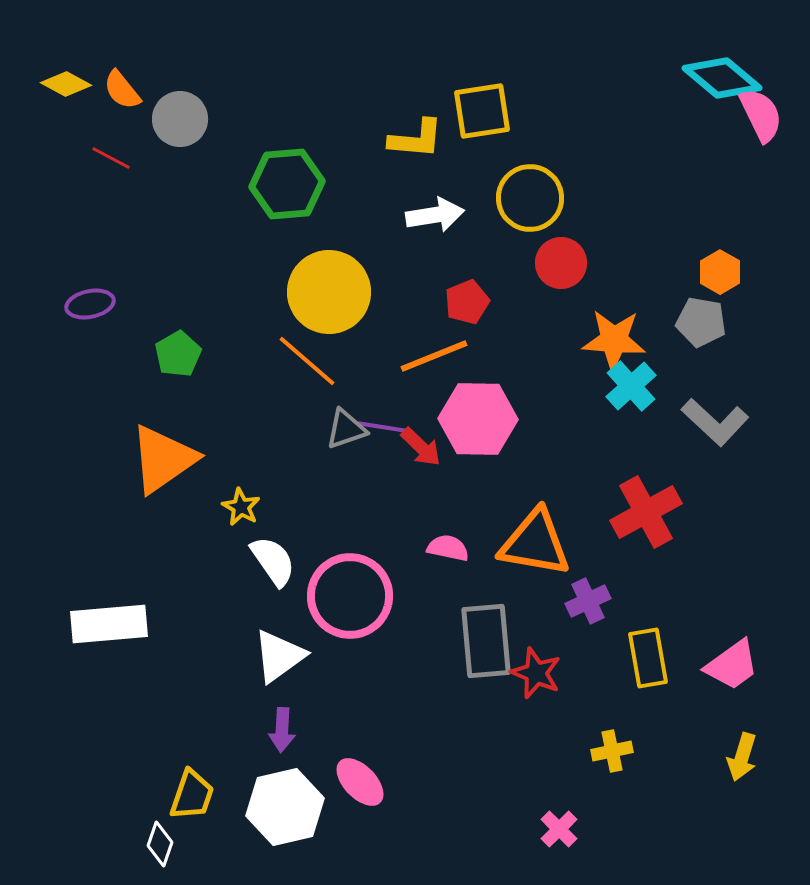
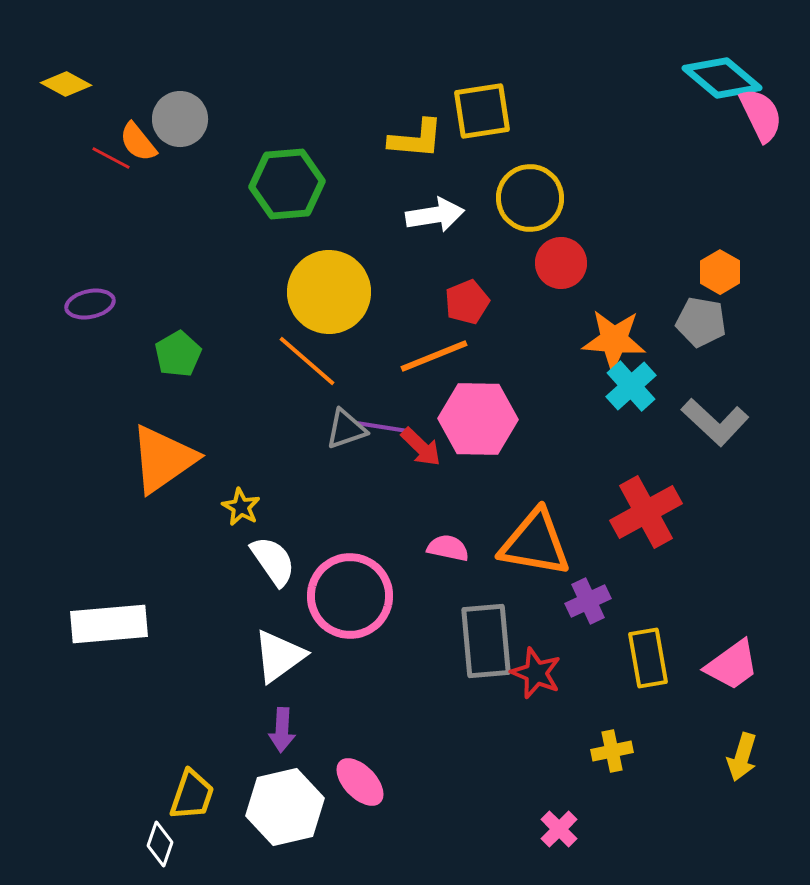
orange semicircle at (122, 90): moved 16 px right, 52 px down
